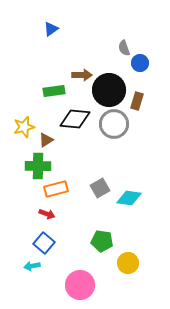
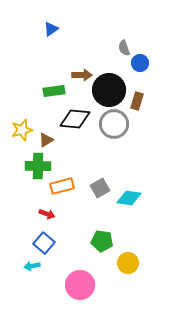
yellow star: moved 2 px left, 3 px down
orange rectangle: moved 6 px right, 3 px up
